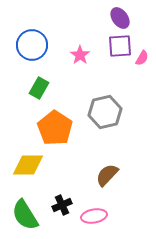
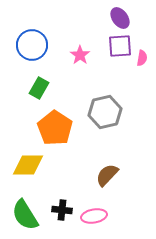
pink semicircle: rotated 21 degrees counterclockwise
black cross: moved 5 px down; rotated 30 degrees clockwise
